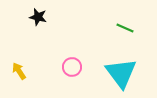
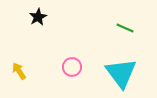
black star: rotated 30 degrees clockwise
